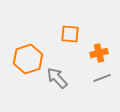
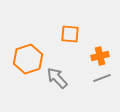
orange cross: moved 1 px right, 3 px down
